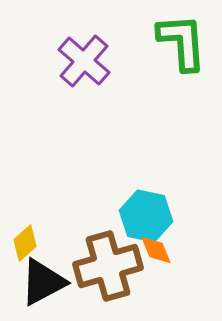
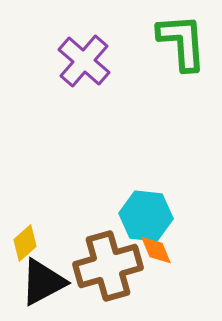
cyan hexagon: rotated 6 degrees counterclockwise
